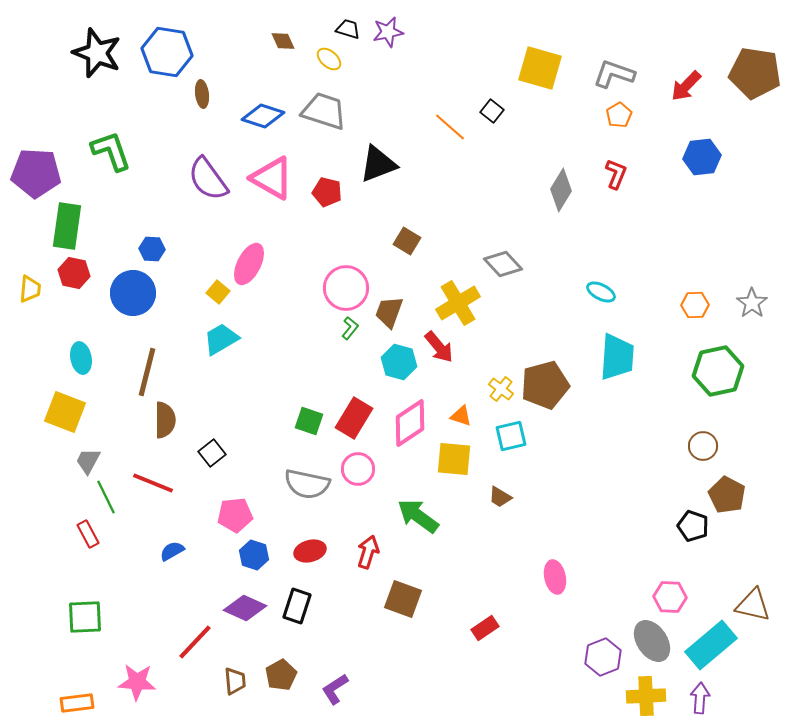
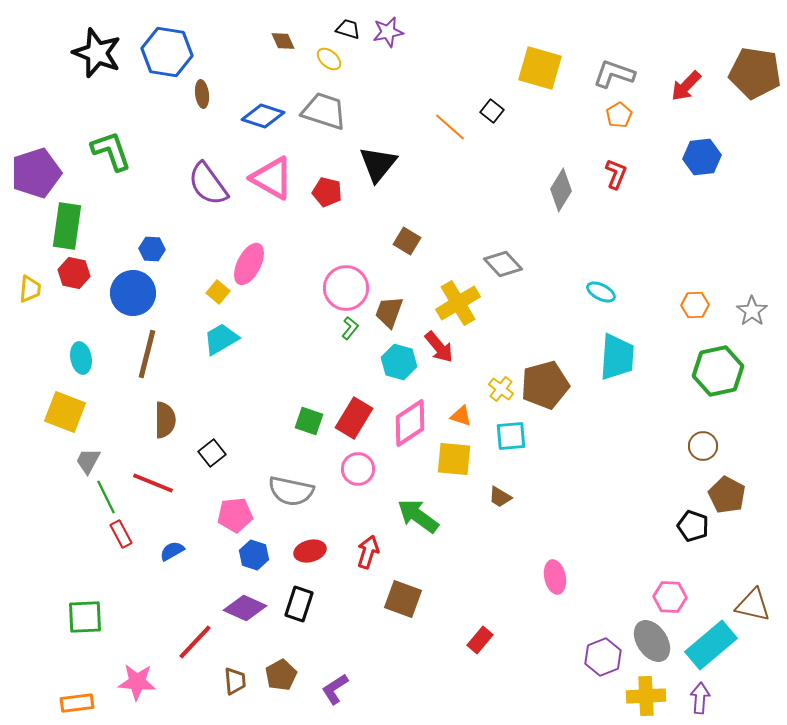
black triangle at (378, 164): rotated 30 degrees counterclockwise
purple pentagon at (36, 173): rotated 21 degrees counterclockwise
purple semicircle at (208, 179): moved 5 px down
gray star at (752, 303): moved 8 px down
brown line at (147, 372): moved 18 px up
cyan square at (511, 436): rotated 8 degrees clockwise
gray semicircle at (307, 484): moved 16 px left, 7 px down
red rectangle at (88, 534): moved 33 px right
black rectangle at (297, 606): moved 2 px right, 2 px up
red rectangle at (485, 628): moved 5 px left, 12 px down; rotated 16 degrees counterclockwise
